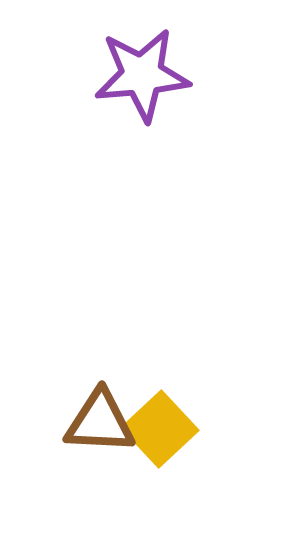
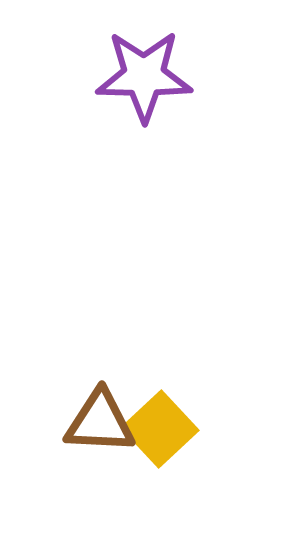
purple star: moved 2 px right, 1 px down; rotated 6 degrees clockwise
